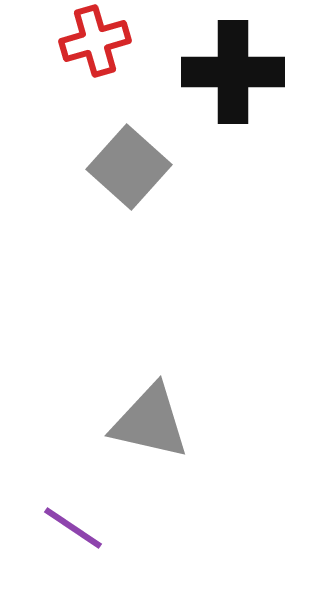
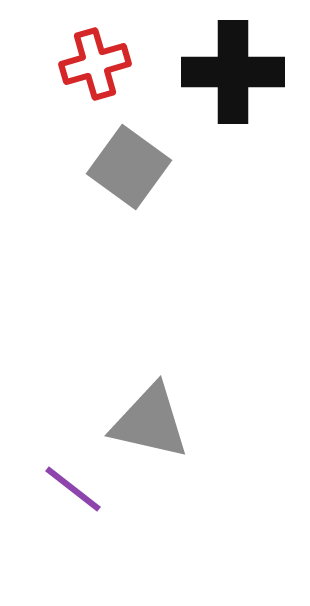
red cross: moved 23 px down
gray square: rotated 6 degrees counterclockwise
purple line: moved 39 px up; rotated 4 degrees clockwise
